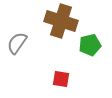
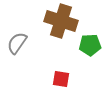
green pentagon: rotated 10 degrees clockwise
